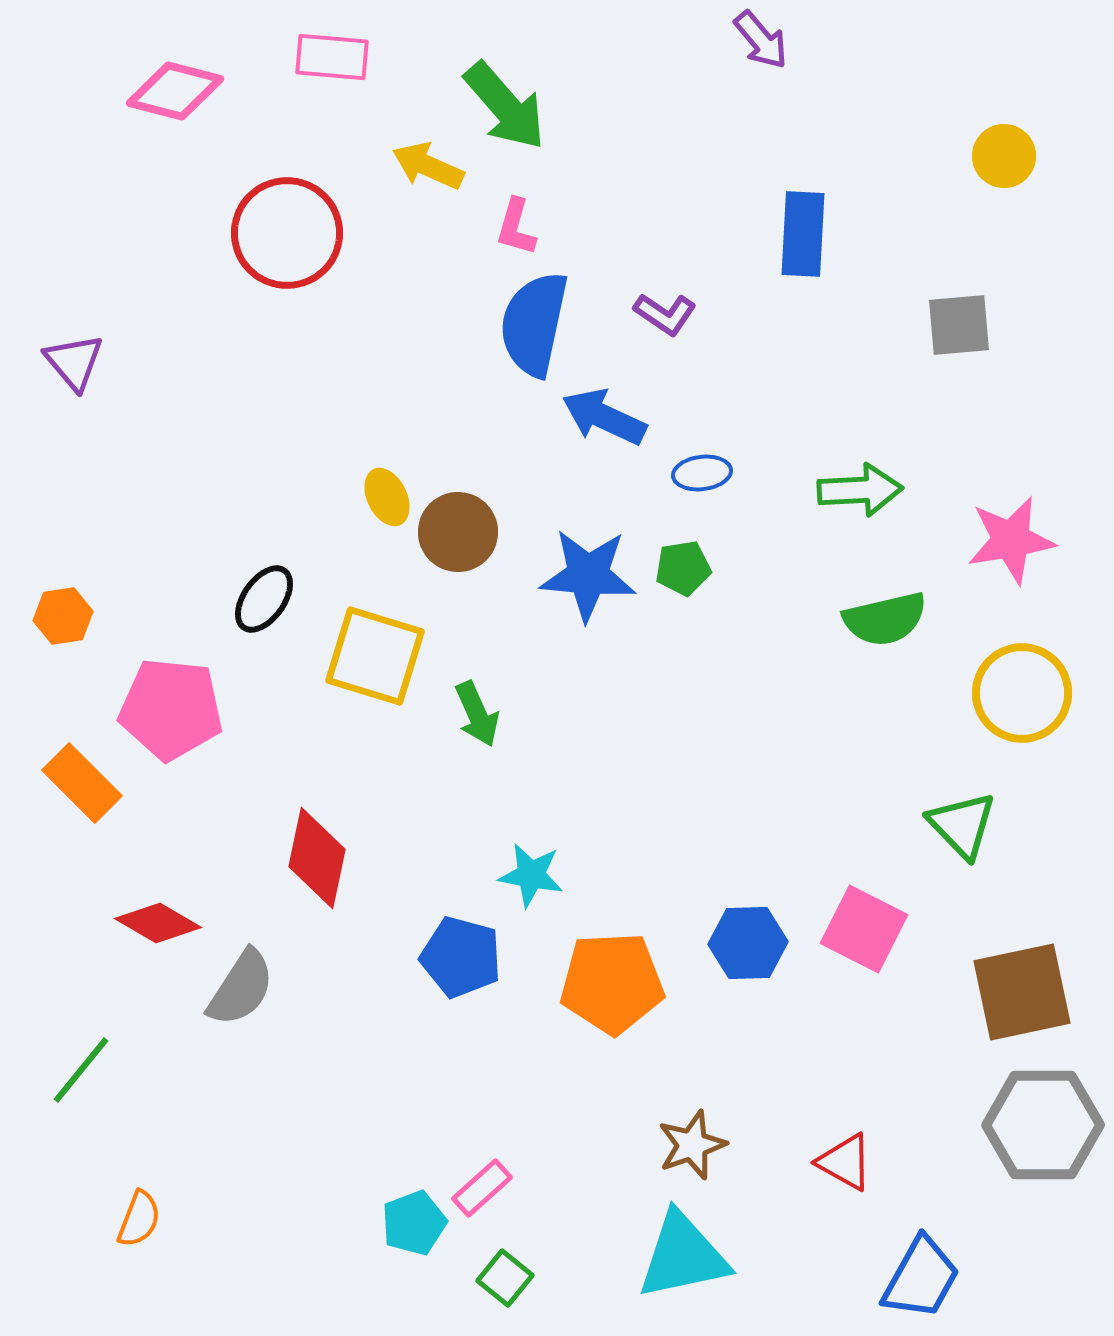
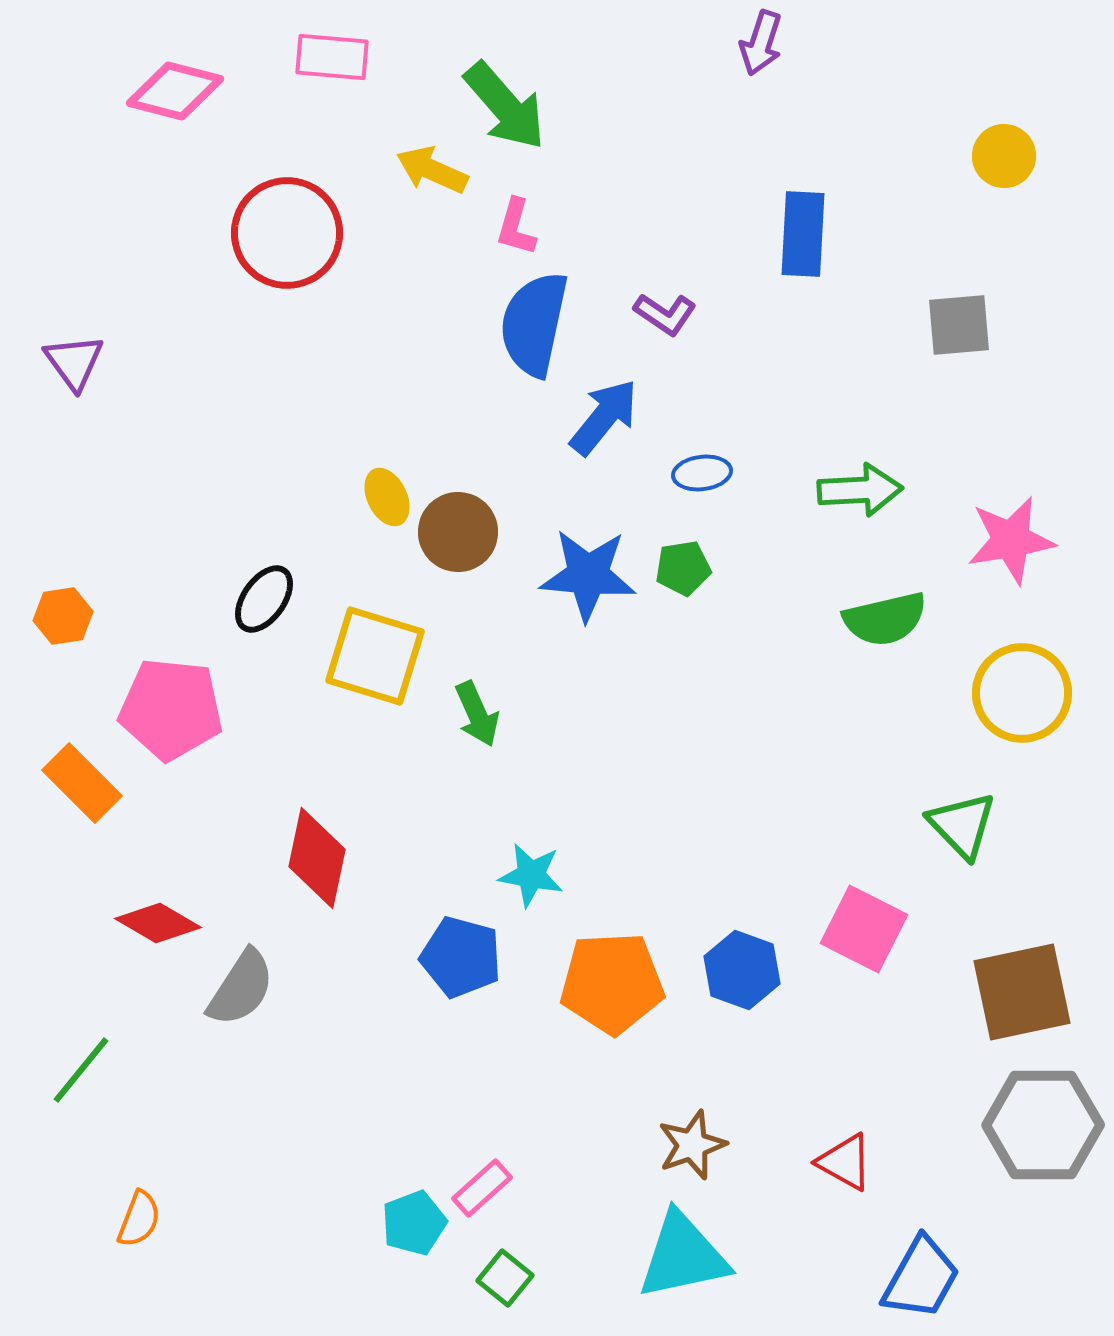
purple arrow at (761, 40): moved 3 px down; rotated 58 degrees clockwise
yellow arrow at (428, 166): moved 4 px right, 4 px down
purple triangle at (74, 362): rotated 4 degrees clockwise
blue arrow at (604, 417): rotated 104 degrees clockwise
blue hexagon at (748, 943): moved 6 px left, 27 px down; rotated 22 degrees clockwise
